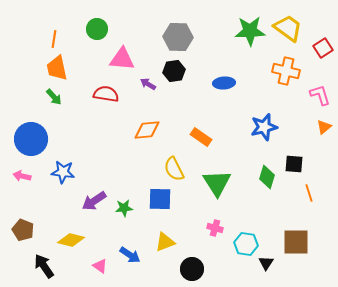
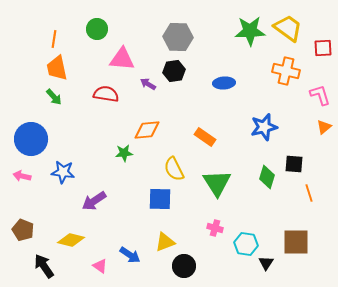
red square at (323, 48): rotated 30 degrees clockwise
orange rectangle at (201, 137): moved 4 px right
green star at (124, 208): moved 55 px up
black circle at (192, 269): moved 8 px left, 3 px up
